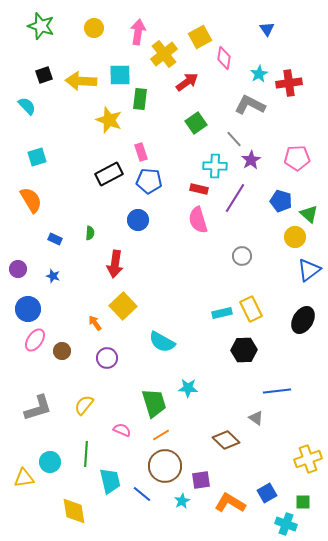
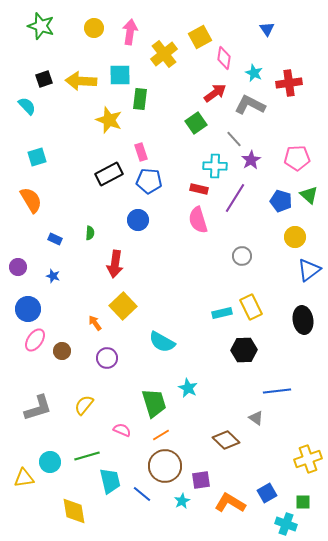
pink arrow at (138, 32): moved 8 px left
cyan star at (259, 74): moved 5 px left, 1 px up; rotated 18 degrees counterclockwise
black square at (44, 75): moved 4 px down
red arrow at (187, 82): moved 28 px right, 11 px down
green triangle at (309, 214): moved 19 px up
purple circle at (18, 269): moved 2 px up
yellow rectangle at (251, 309): moved 2 px up
black ellipse at (303, 320): rotated 40 degrees counterclockwise
cyan star at (188, 388): rotated 24 degrees clockwise
green line at (86, 454): moved 1 px right, 2 px down; rotated 70 degrees clockwise
